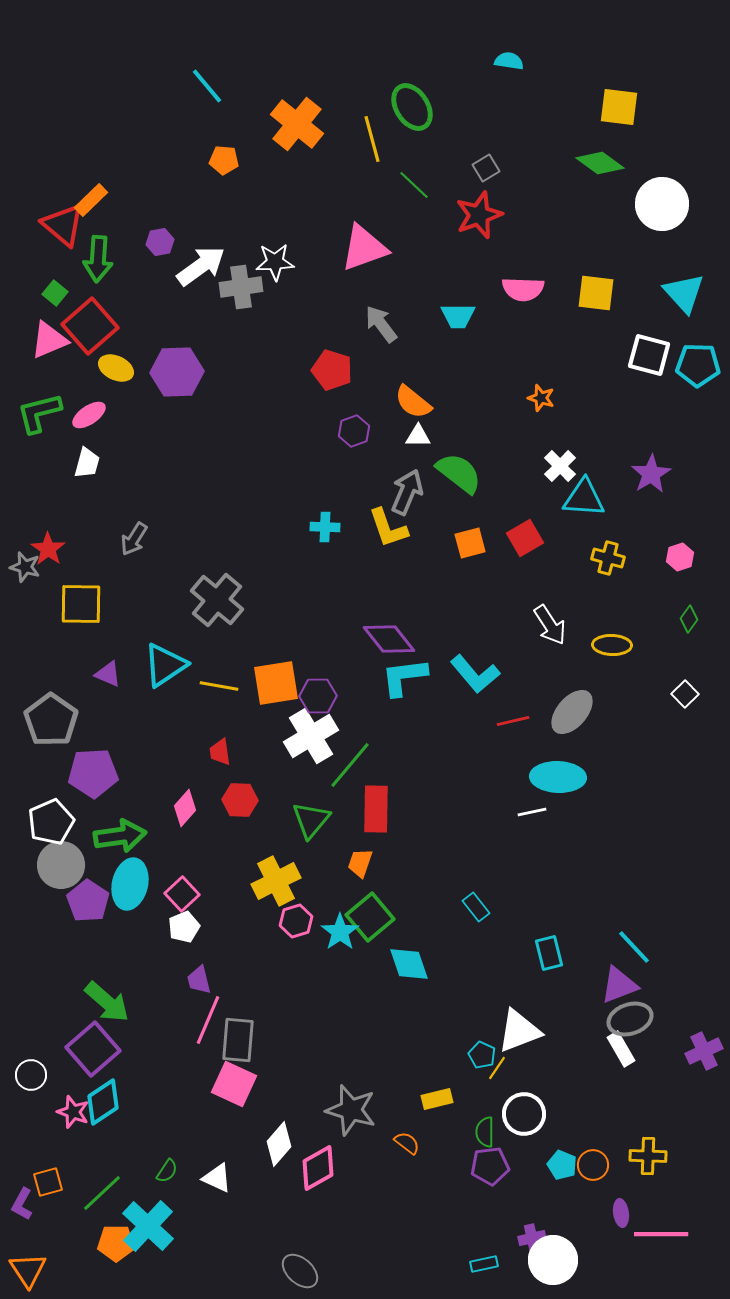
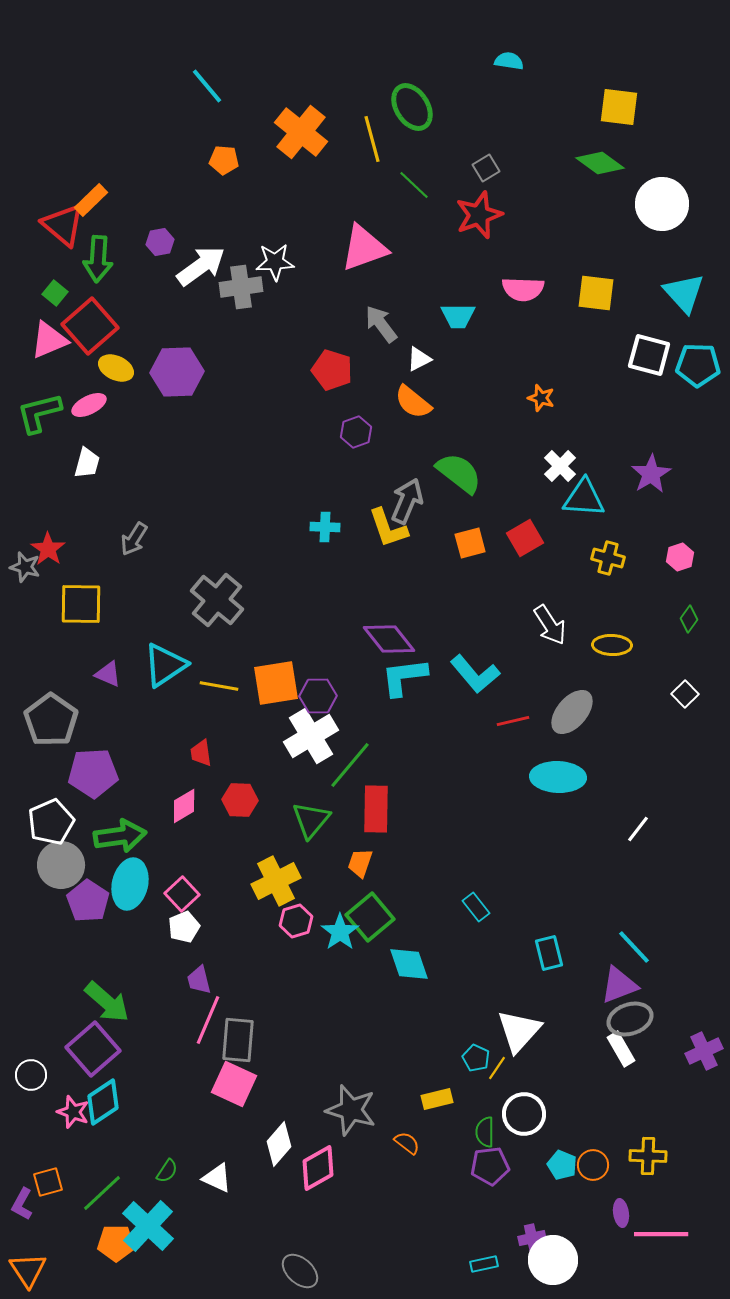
orange cross at (297, 124): moved 4 px right, 8 px down
pink ellipse at (89, 415): moved 10 px up; rotated 8 degrees clockwise
purple hexagon at (354, 431): moved 2 px right, 1 px down
white triangle at (418, 436): moved 1 px right, 77 px up; rotated 28 degrees counterclockwise
gray arrow at (407, 492): moved 9 px down
red trapezoid at (220, 752): moved 19 px left, 1 px down
pink diamond at (185, 808): moved 1 px left, 2 px up; rotated 18 degrees clockwise
white line at (532, 812): moved 106 px right, 17 px down; rotated 40 degrees counterclockwise
white triangle at (519, 1031): rotated 27 degrees counterclockwise
cyan pentagon at (482, 1055): moved 6 px left, 3 px down
